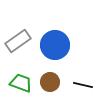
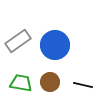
green trapezoid: rotated 10 degrees counterclockwise
